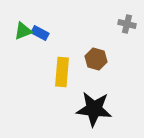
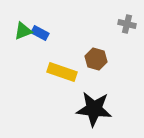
yellow rectangle: rotated 76 degrees counterclockwise
